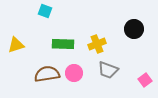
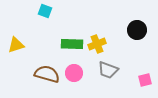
black circle: moved 3 px right, 1 px down
green rectangle: moved 9 px right
brown semicircle: rotated 25 degrees clockwise
pink square: rotated 24 degrees clockwise
